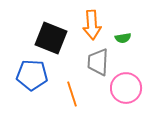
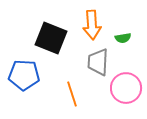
blue pentagon: moved 8 px left
